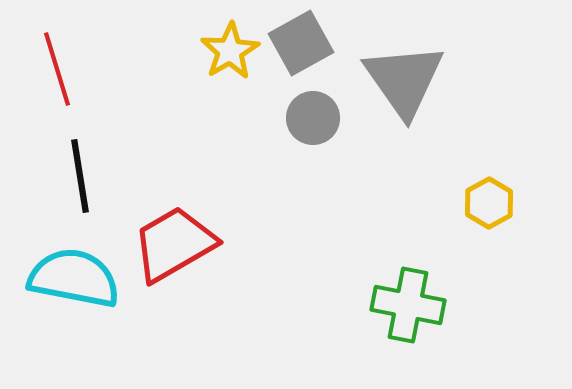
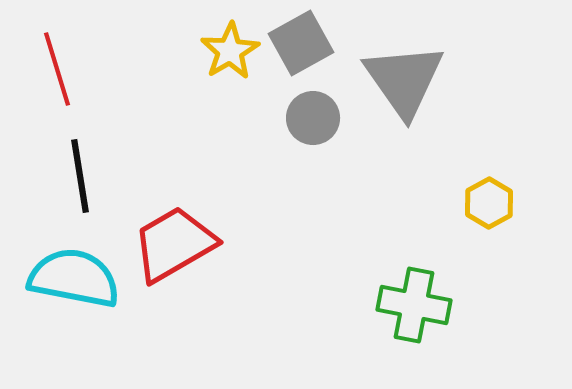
green cross: moved 6 px right
